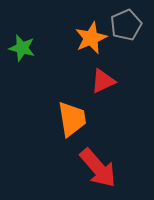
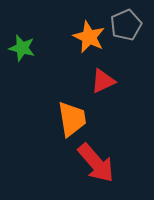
orange star: moved 2 px left, 1 px up; rotated 24 degrees counterclockwise
red arrow: moved 2 px left, 5 px up
